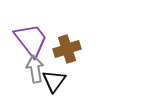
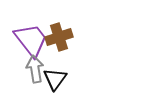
brown cross: moved 8 px left, 12 px up
black triangle: moved 1 px right, 2 px up
